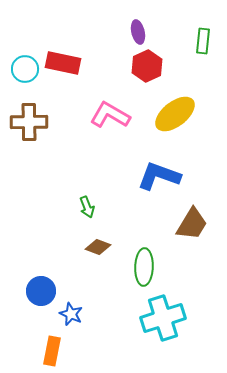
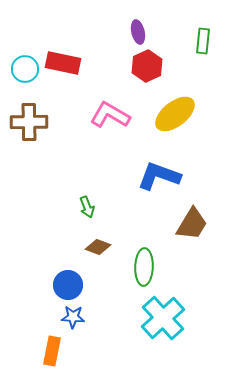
blue circle: moved 27 px right, 6 px up
blue star: moved 2 px right, 3 px down; rotated 20 degrees counterclockwise
cyan cross: rotated 24 degrees counterclockwise
